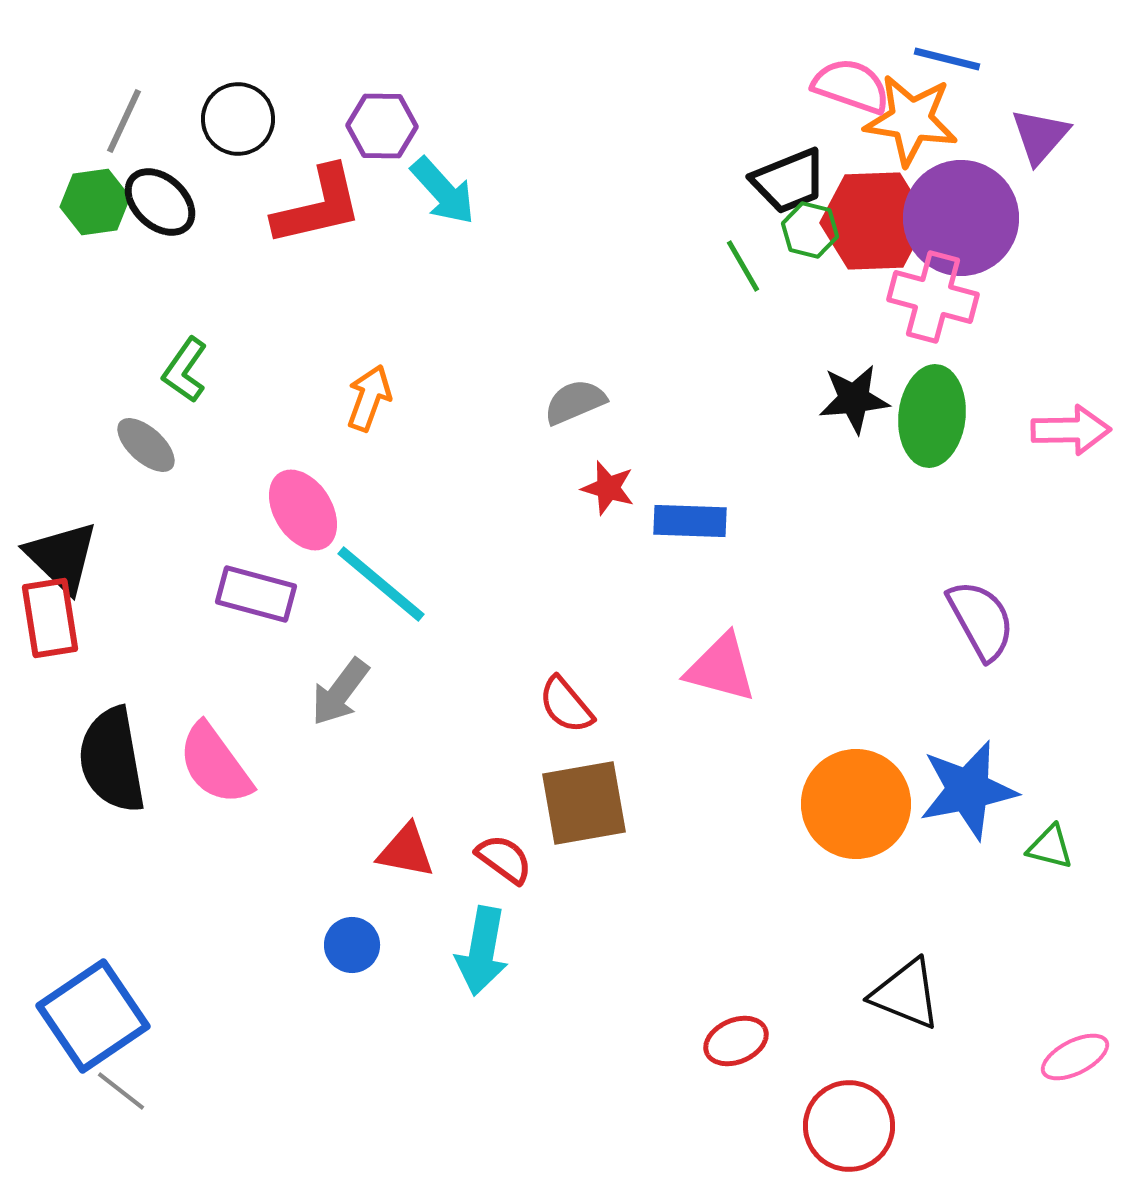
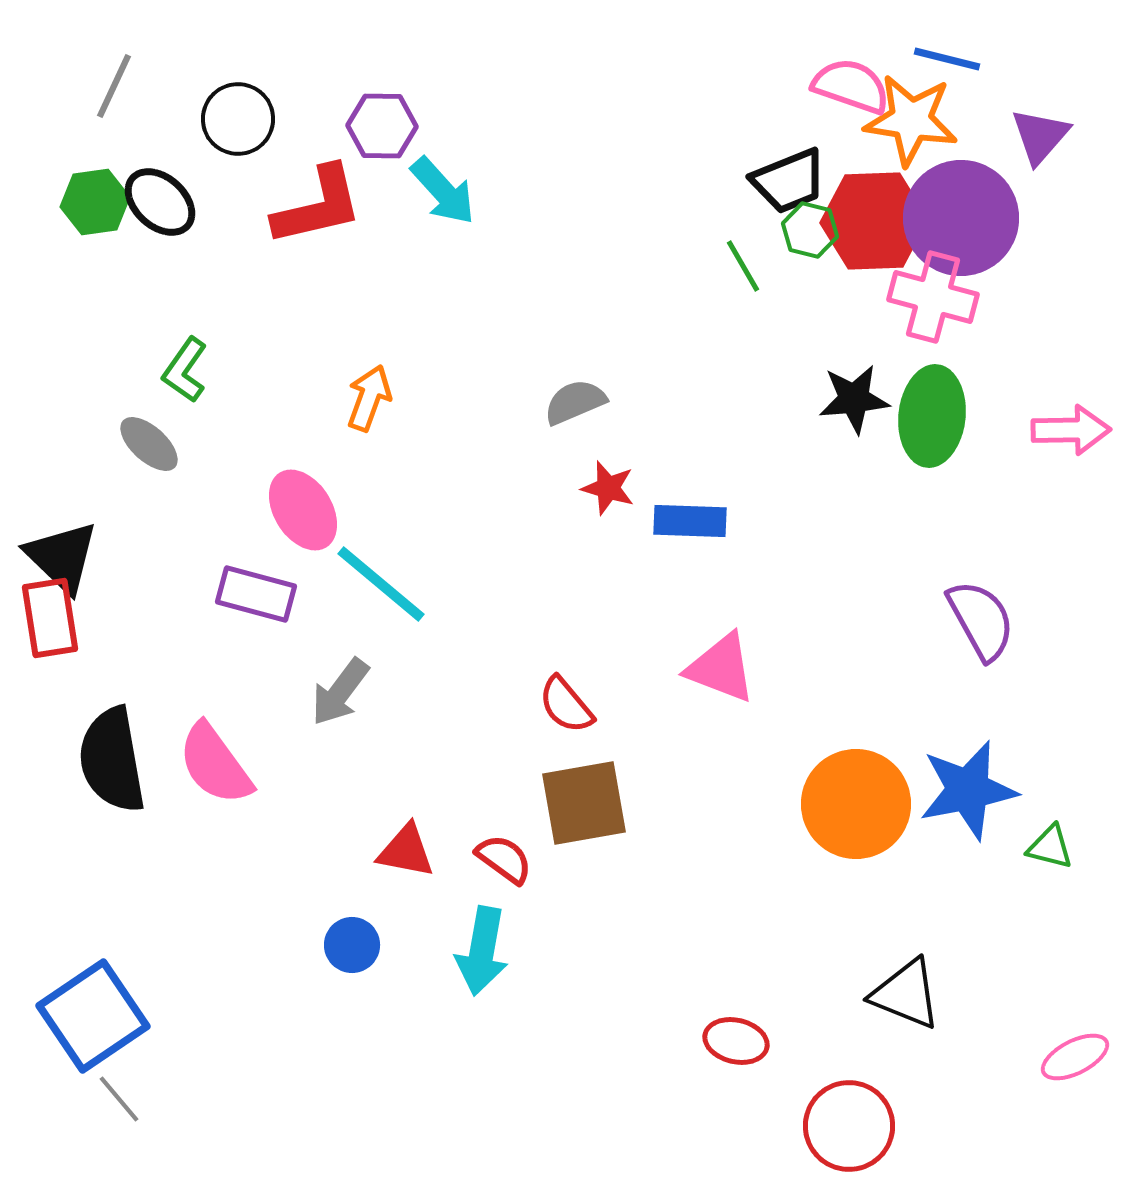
gray line at (124, 121): moved 10 px left, 35 px up
gray ellipse at (146, 445): moved 3 px right, 1 px up
pink triangle at (721, 668): rotated 6 degrees clockwise
red ellipse at (736, 1041): rotated 36 degrees clockwise
gray line at (121, 1091): moved 2 px left, 8 px down; rotated 12 degrees clockwise
